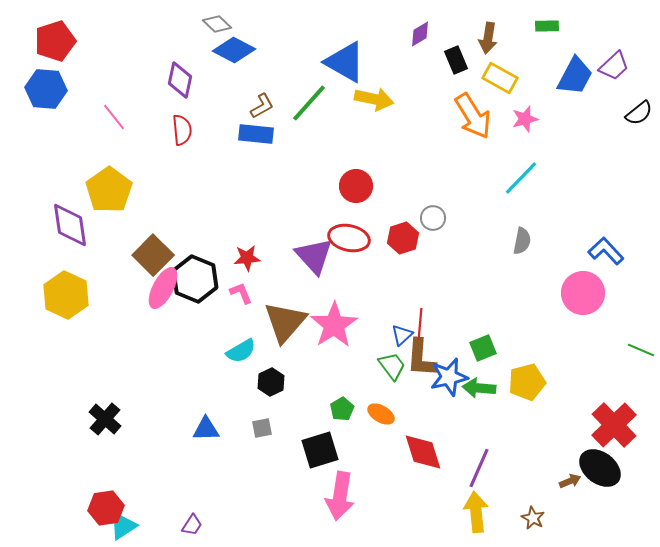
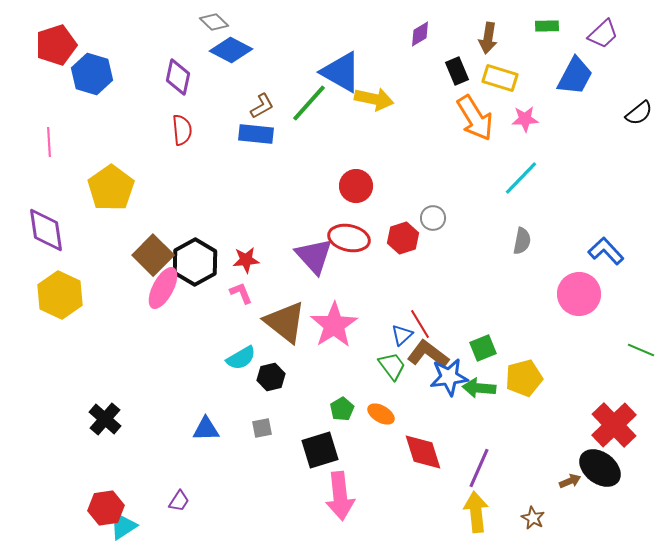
gray diamond at (217, 24): moved 3 px left, 2 px up
red pentagon at (55, 41): moved 1 px right, 4 px down
blue diamond at (234, 50): moved 3 px left
black rectangle at (456, 60): moved 1 px right, 11 px down
blue triangle at (345, 62): moved 4 px left, 10 px down
purple trapezoid at (614, 66): moved 11 px left, 32 px up
yellow rectangle at (500, 78): rotated 12 degrees counterclockwise
purple diamond at (180, 80): moved 2 px left, 3 px up
blue hexagon at (46, 89): moved 46 px right, 15 px up; rotated 12 degrees clockwise
orange arrow at (473, 116): moved 2 px right, 2 px down
pink line at (114, 117): moved 65 px left, 25 px down; rotated 36 degrees clockwise
pink star at (525, 119): rotated 12 degrees clockwise
yellow pentagon at (109, 190): moved 2 px right, 2 px up
purple diamond at (70, 225): moved 24 px left, 5 px down
red star at (247, 258): moved 1 px left, 2 px down
black hexagon at (195, 279): moved 17 px up; rotated 9 degrees clockwise
pink circle at (583, 293): moved 4 px left, 1 px down
yellow hexagon at (66, 295): moved 6 px left
brown triangle at (285, 322): rotated 33 degrees counterclockwise
red line at (420, 324): rotated 36 degrees counterclockwise
cyan semicircle at (241, 351): moved 7 px down
brown L-shape at (421, 358): moved 7 px right, 4 px up; rotated 123 degrees clockwise
blue star at (449, 377): rotated 6 degrees clockwise
black hexagon at (271, 382): moved 5 px up; rotated 12 degrees clockwise
yellow pentagon at (527, 382): moved 3 px left, 4 px up
pink arrow at (340, 496): rotated 15 degrees counterclockwise
purple trapezoid at (192, 525): moved 13 px left, 24 px up
